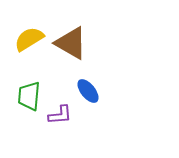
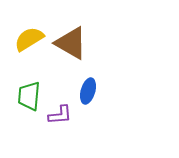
blue ellipse: rotated 55 degrees clockwise
